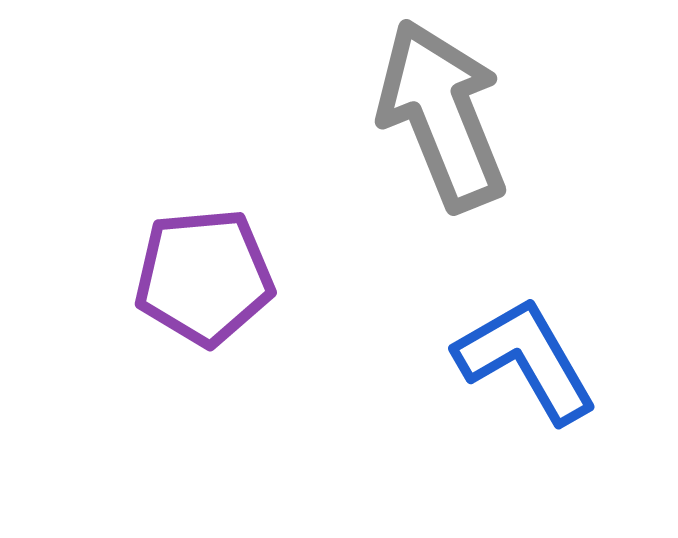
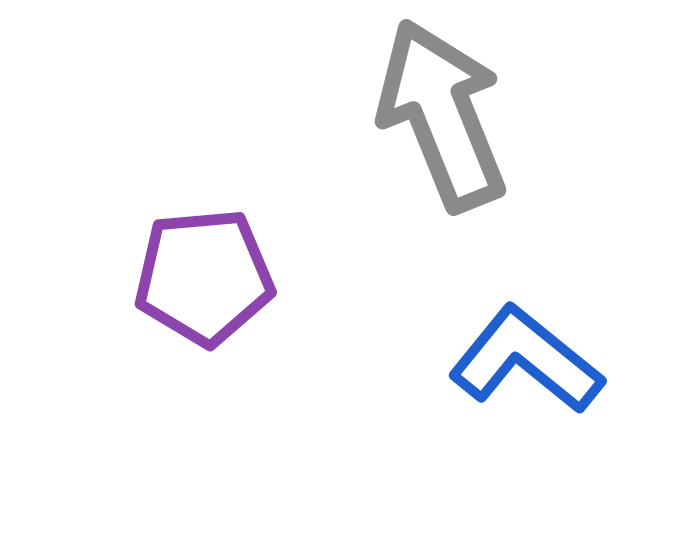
blue L-shape: rotated 21 degrees counterclockwise
